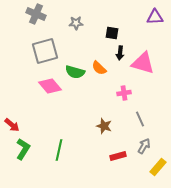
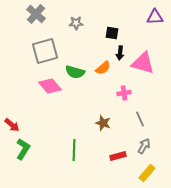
gray cross: rotated 18 degrees clockwise
orange semicircle: moved 4 px right; rotated 84 degrees counterclockwise
brown star: moved 1 px left, 3 px up
green line: moved 15 px right; rotated 10 degrees counterclockwise
yellow rectangle: moved 11 px left, 6 px down
